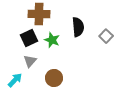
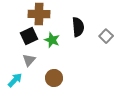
black square: moved 2 px up
gray triangle: moved 1 px left, 1 px up
